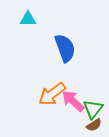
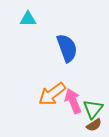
blue semicircle: moved 2 px right
pink arrow: rotated 25 degrees clockwise
